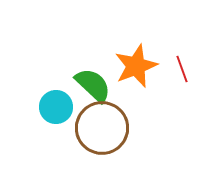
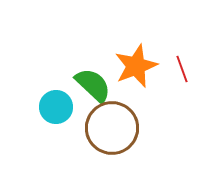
brown circle: moved 10 px right
